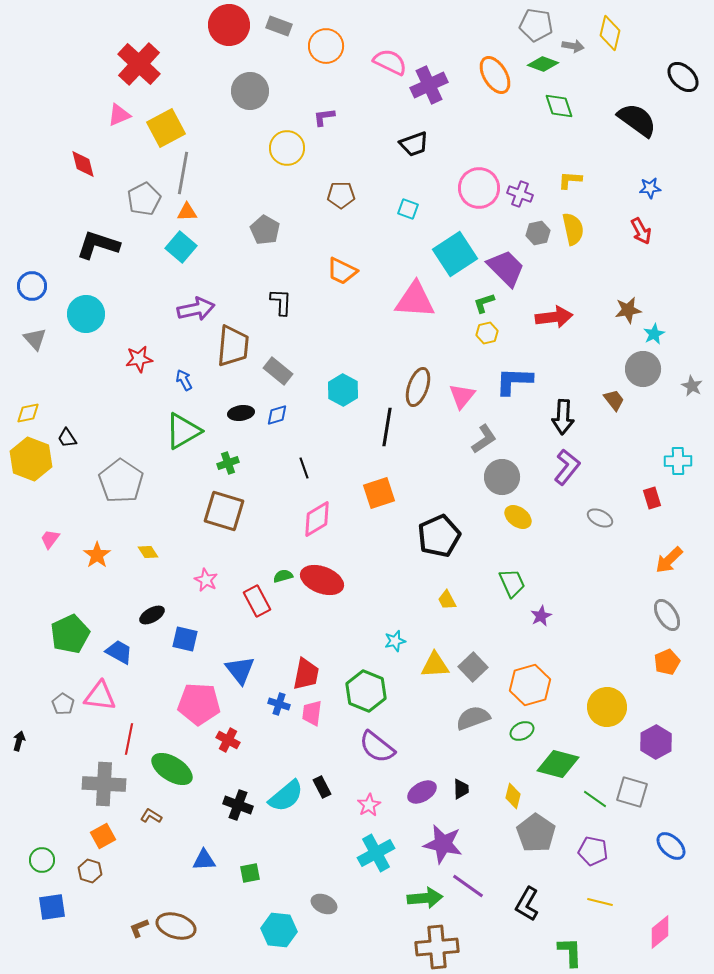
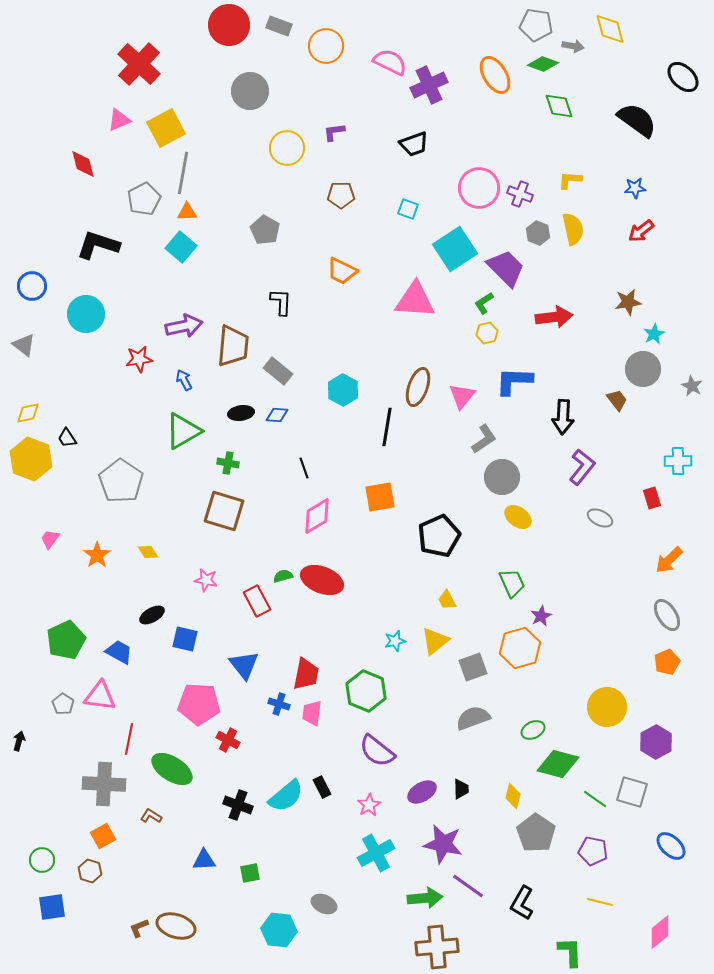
yellow diamond at (610, 33): moved 4 px up; rotated 28 degrees counterclockwise
pink triangle at (119, 115): moved 5 px down
purple L-shape at (324, 117): moved 10 px right, 15 px down
blue star at (650, 188): moved 15 px left
red arrow at (641, 231): rotated 80 degrees clockwise
gray hexagon at (538, 233): rotated 25 degrees counterclockwise
cyan square at (455, 254): moved 5 px up
green L-shape at (484, 303): rotated 15 degrees counterclockwise
purple arrow at (196, 309): moved 12 px left, 17 px down
brown star at (628, 310): moved 8 px up
gray triangle at (35, 339): moved 11 px left, 6 px down; rotated 10 degrees counterclockwise
brown trapezoid at (614, 400): moved 3 px right
blue diamond at (277, 415): rotated 20 degrees clockwise
green cross at (228, 463): rotated 30 degrees clockwise
purple L-shape at (567, 467): moved 15 px right
orange square at (379, 493): moved 1 px right, 4 px down; rotated 8 degrees clockwise
pink diamond at (317, 519): moved 3 px up
pink star at (206, 580): rotated 15 degrees counterclockwise
green pentagon at (70, 634): moved 4 px left, 6 px down
yellow triangle at (435, 665): moved 24 px up; rotated 36 degrees counterclockwise
gray square at (473, 667): rotated 24 degrees clockwise
blue triangle at (240, 670): moved 4 px right, 5 px up
orange hexagon at (530, 685): moved 10 px left, 37 px up
green ellipse at (522, 731): moved 11 px right, 1 px up
purple semicircle at (377, 747): moved 4 px down
black L-shape at (527, 904): moved 5 px left, 1 px up
